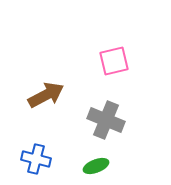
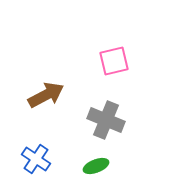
blue cross: rotated 20 degrees clockwise
